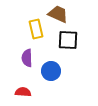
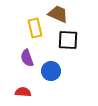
yellow rectangle: moved 1 px left, 1 px up
purple semicircle: rotated 18 degrees counterclockwise
